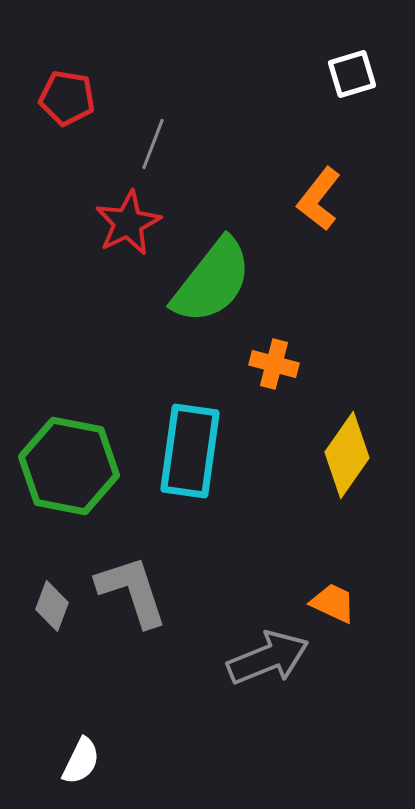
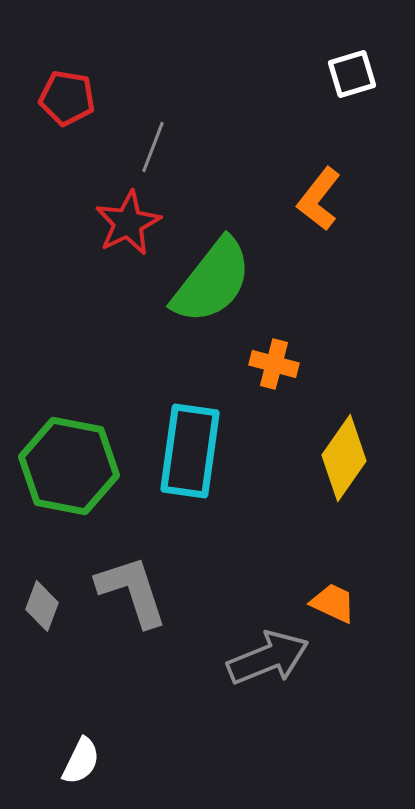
gray line: moved 3 px down
yellow diamond: moved 3 px left, 3 px down
gray diamond: moved 10 px left
